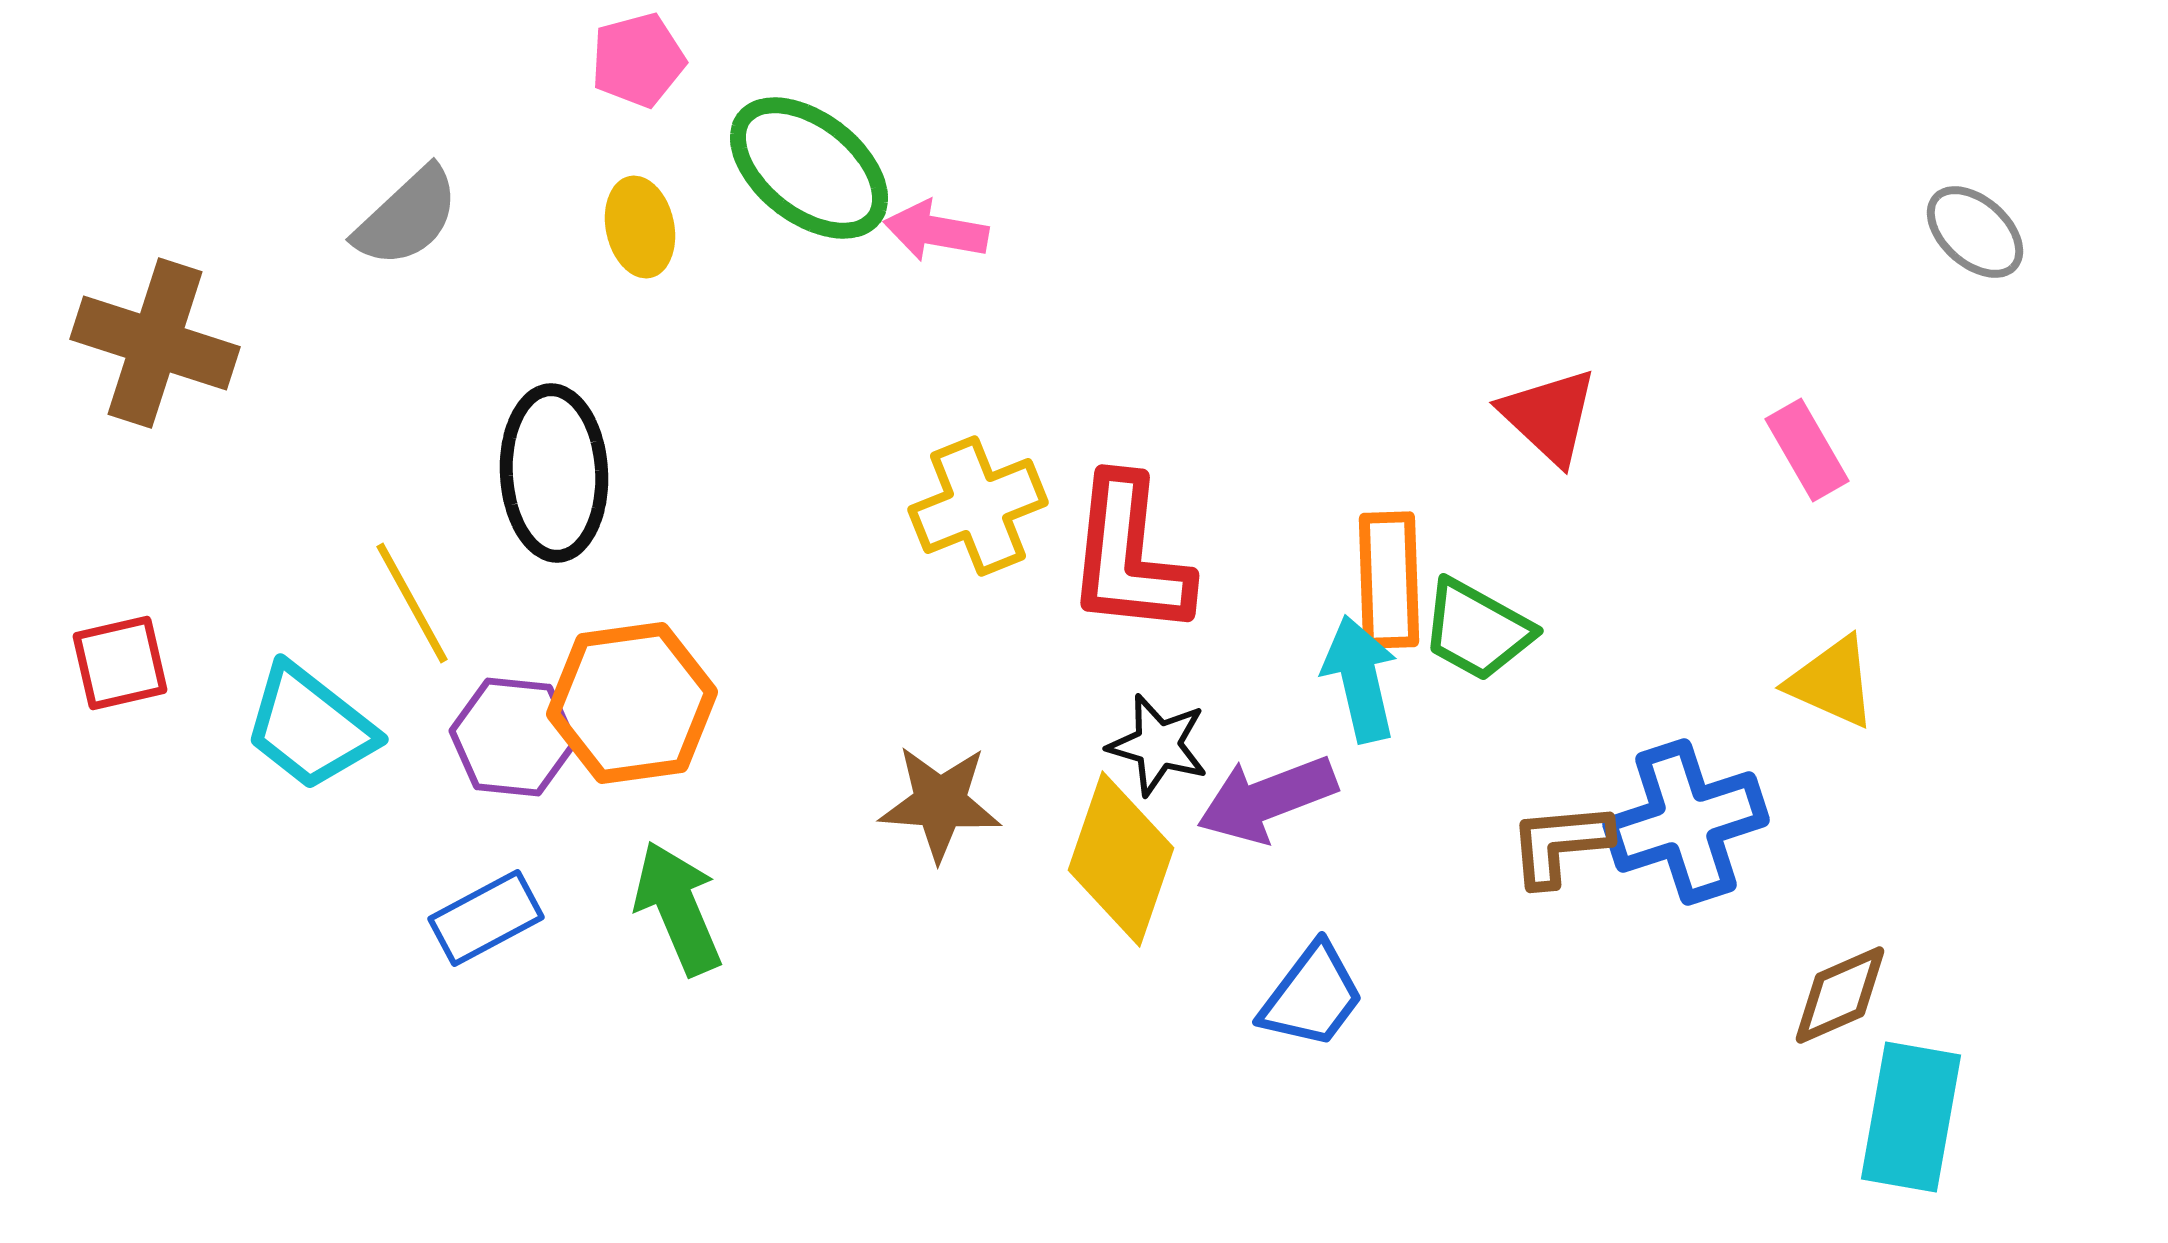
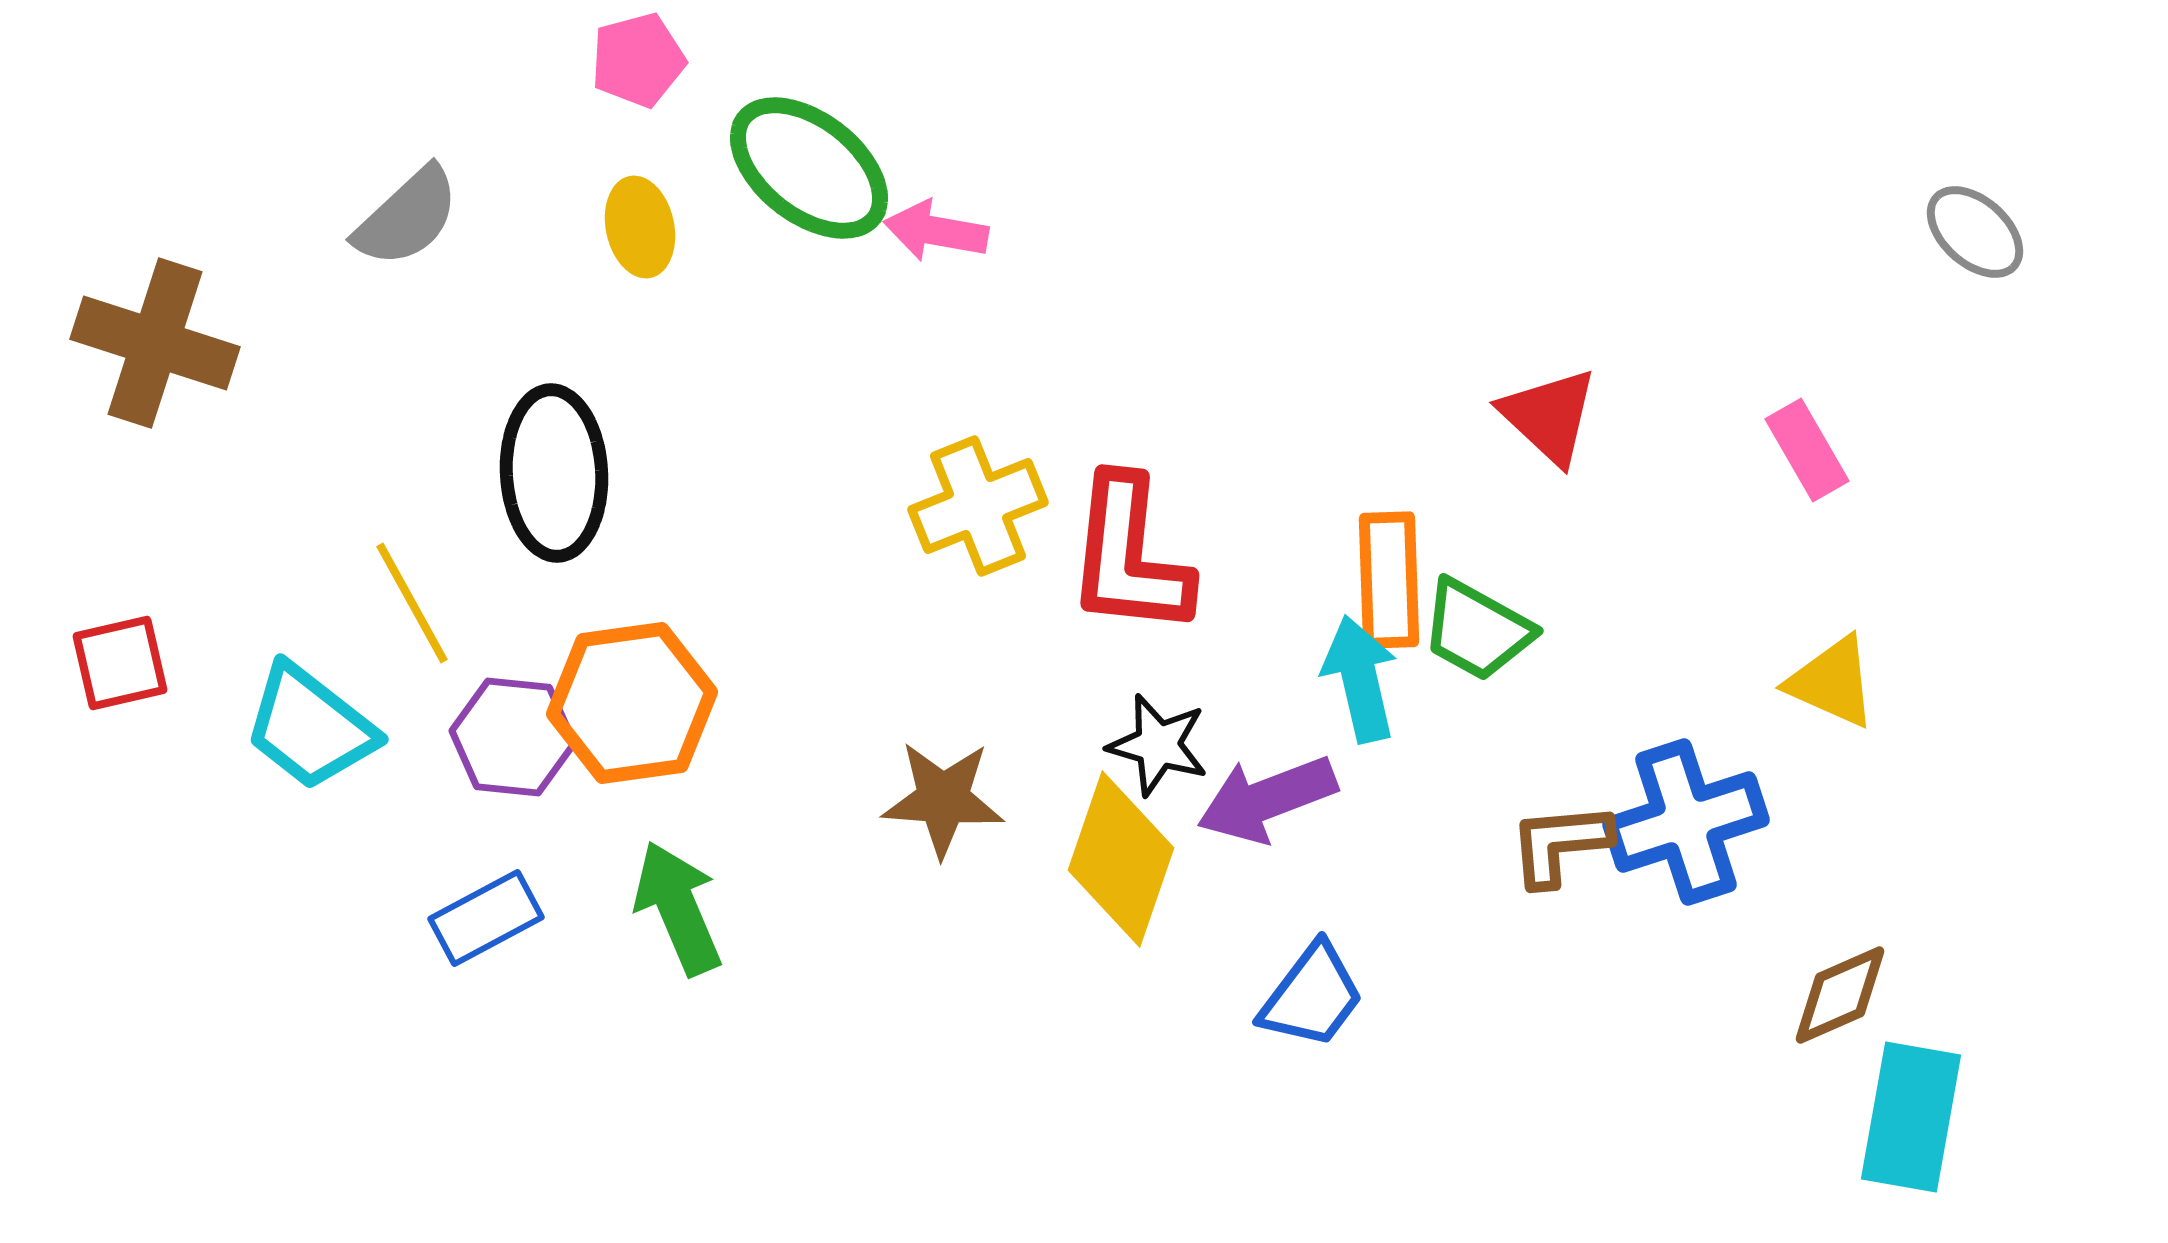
brown star: moved 3 px right, 4 px up
